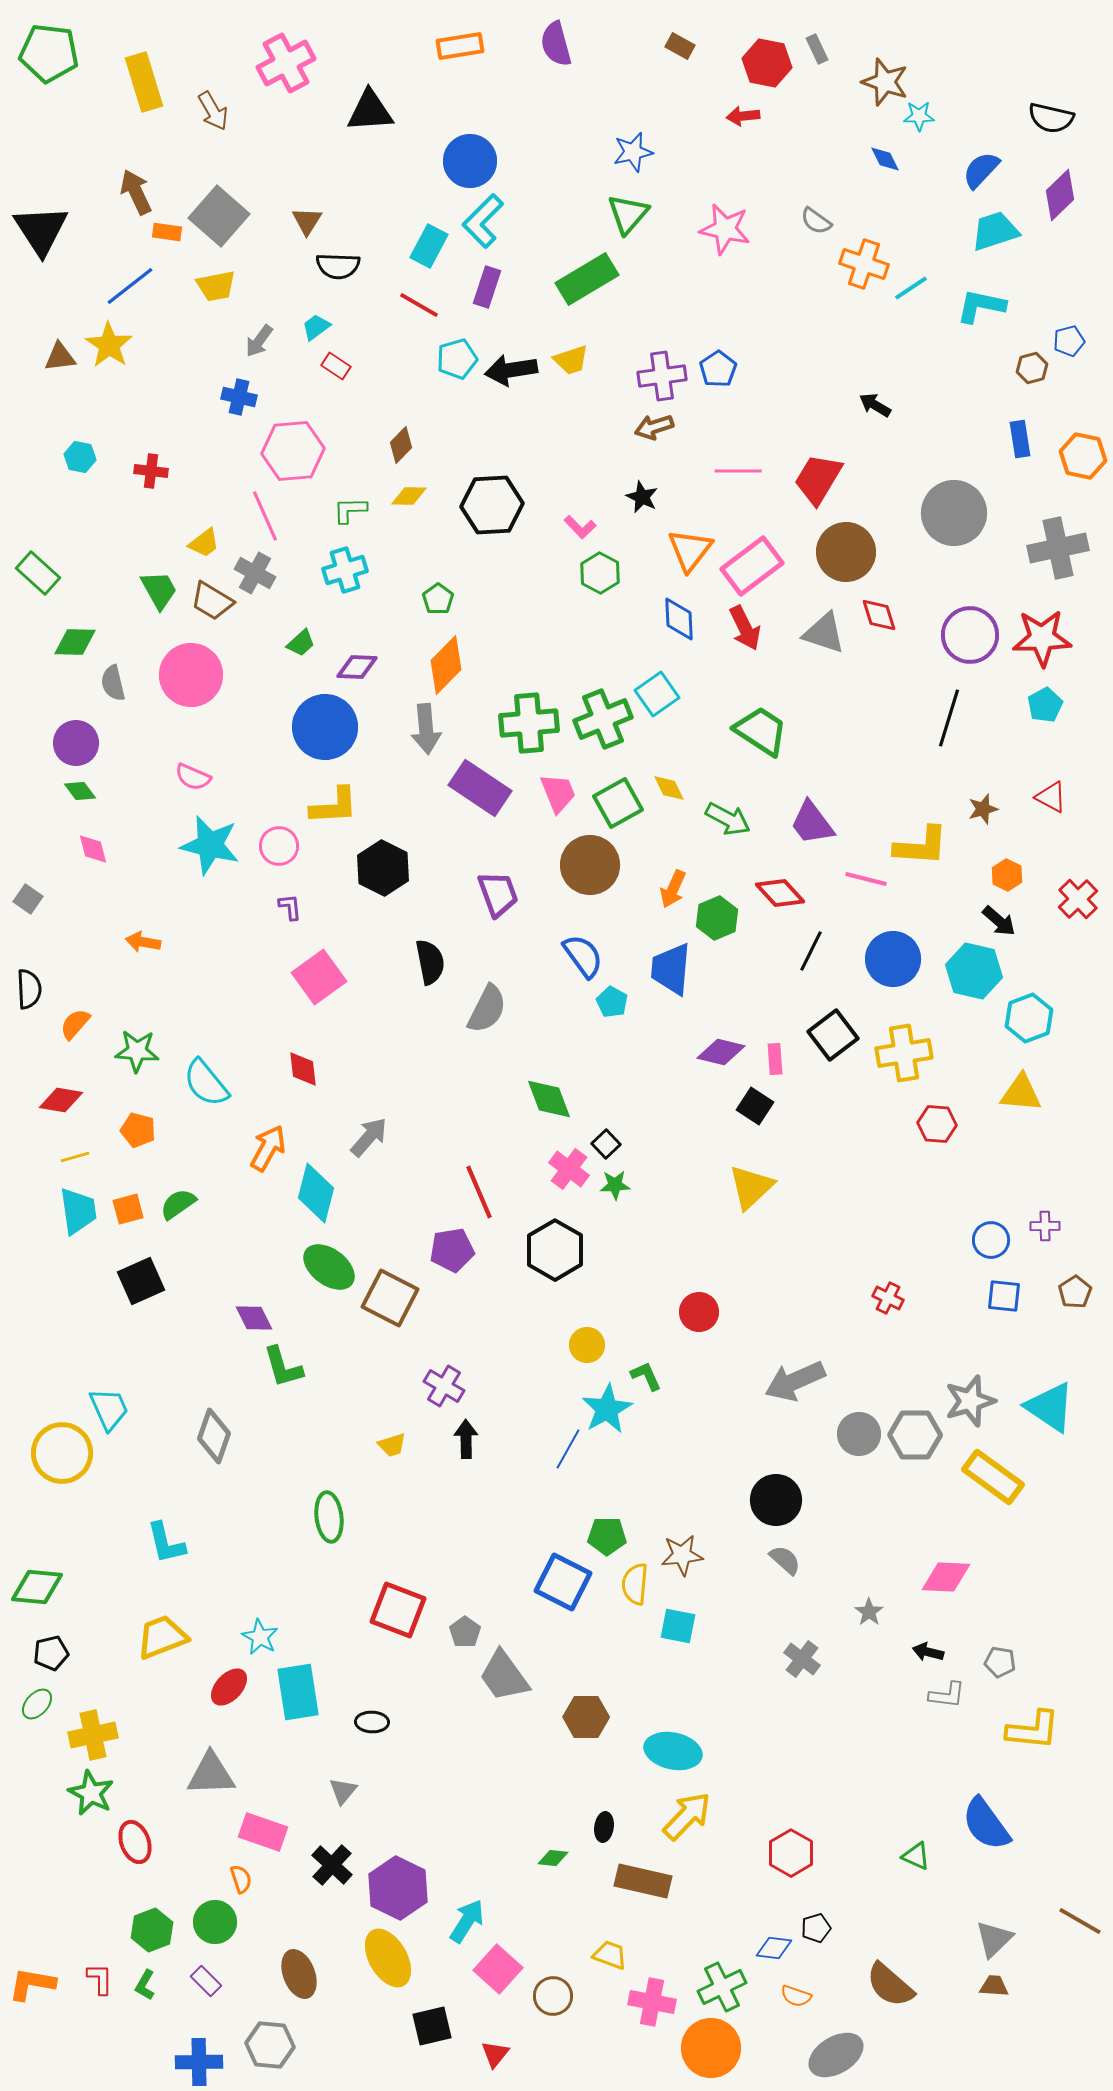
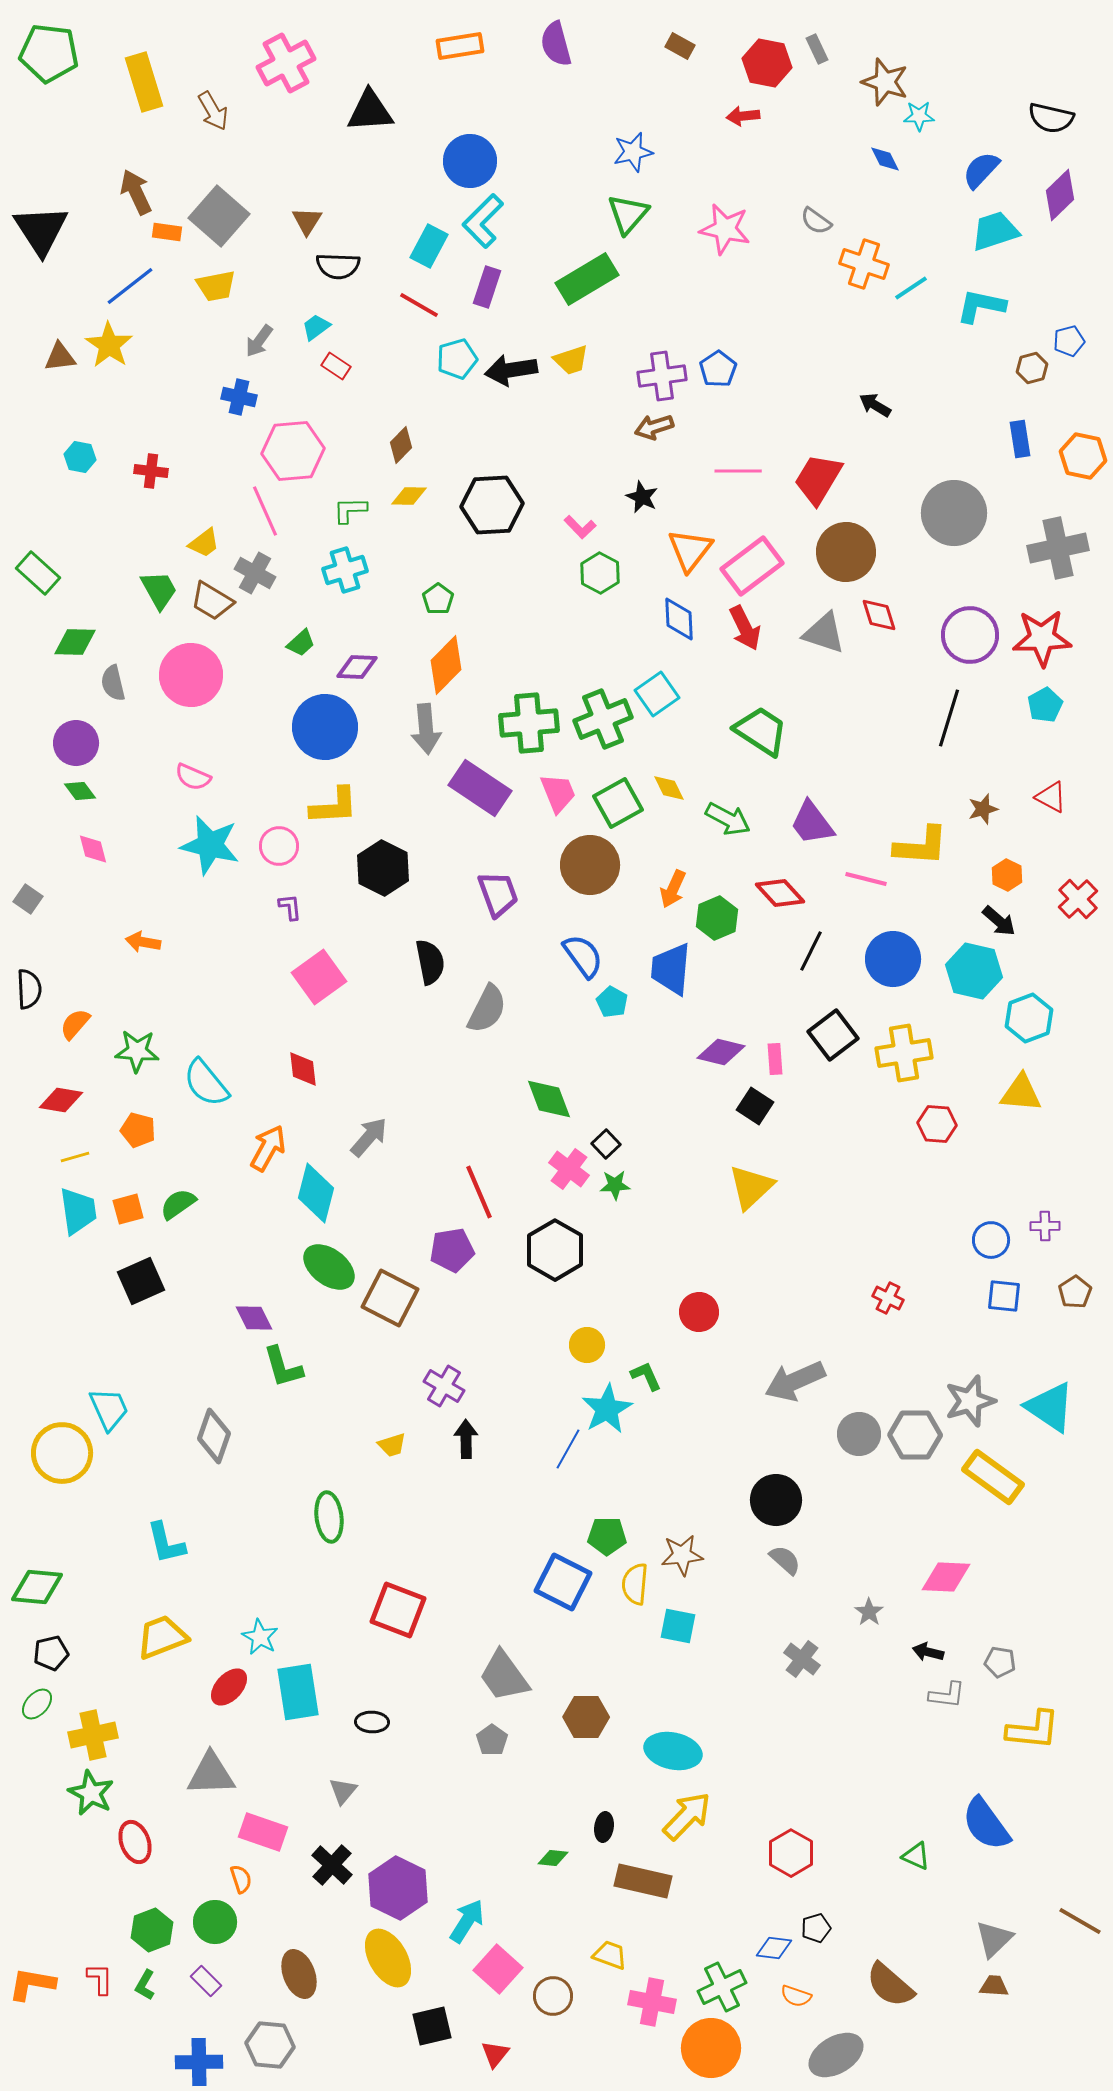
pink line at (265, 516): moved 5 px up
gray pentagon at (465, 1632): moved 27 px right, 108 px down
